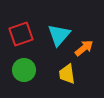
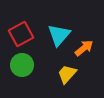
red square: rotated 10 degrees counterclockwise
green circle: moved 2 px left, 5 px up
yellow trapezoid: rotated 50 degrees clockwise
